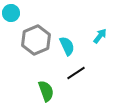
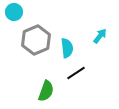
cyan circle: moved 3 px right, 1 px up
cyan semicircle: moved 2 px down; rotated 18 degrees clockwise
green semicircle: rotated 40 degrees clockwise
